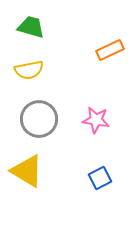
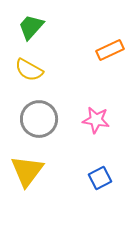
green trapezoid: rotated 64 degrees counterclockwise
yellow semicircle: rotated 40 degrees clockwise
yellow triangle: rotated 36 degrees clockwise
